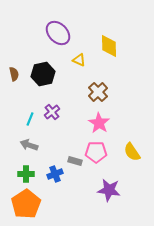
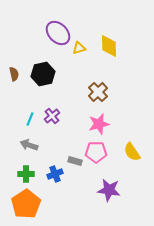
yellow triangle: moved 12 px up; rotated 40 degrees counterclockwise
purple cross: moved 4 px down
pink star: moved 1 px down; rotated 25 degrees clockwise
